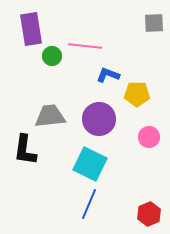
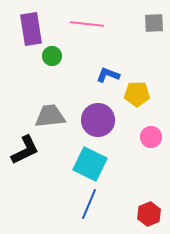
pink line: moved 2 px right, 22 px up
purple circle: moved 1 px left, 1 px down
pink circle: moved 2 px right
black L-shape: rotated 124 degrees counterclockwise
